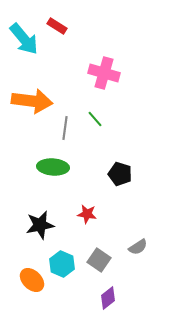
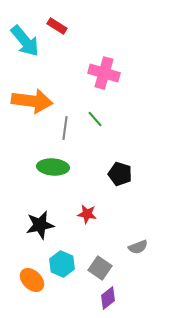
cyan arrow: moved 1 px right, 2 px down
gray semicircle: rotated 12 degrees clockwise
gray square: moved 1 px right, 8 px down
